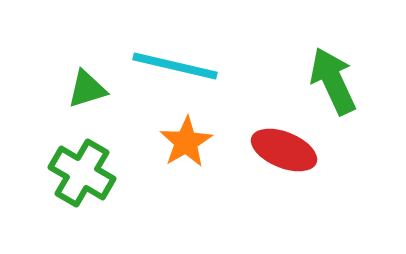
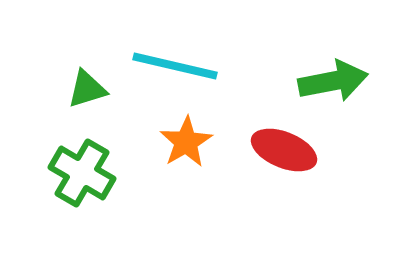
green arrow: rotated 104 degrees clockwise
